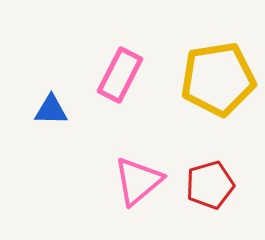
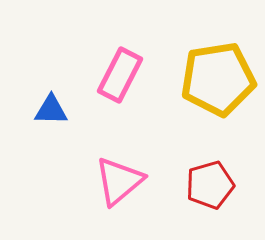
pink triangle: moved 19 px left
